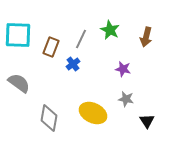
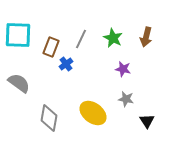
green star: moved 3 px right, 8 px down
blue cross: moved 7 px left
yellow ellipse: rotated 12 degrees clockwise
